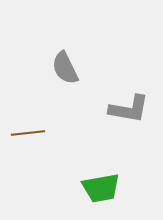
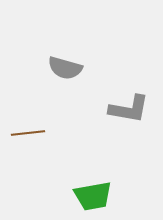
gray semicircle: rotated 48 degrees counterclockwise
green trapezoid: moved 8 px left, 8 px down
